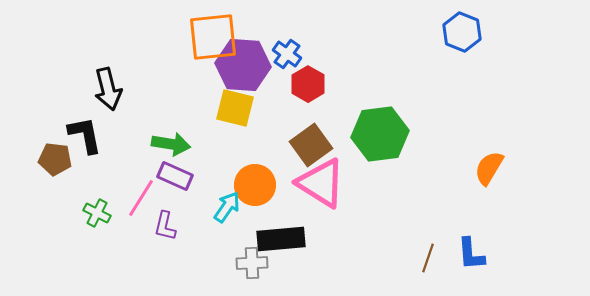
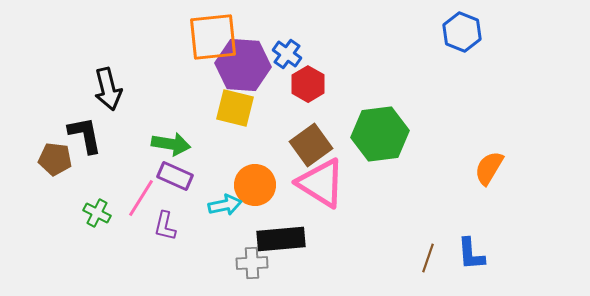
cyan arrow: moved 2 px left, 2 px up; rotated 44 degrees clockwise
